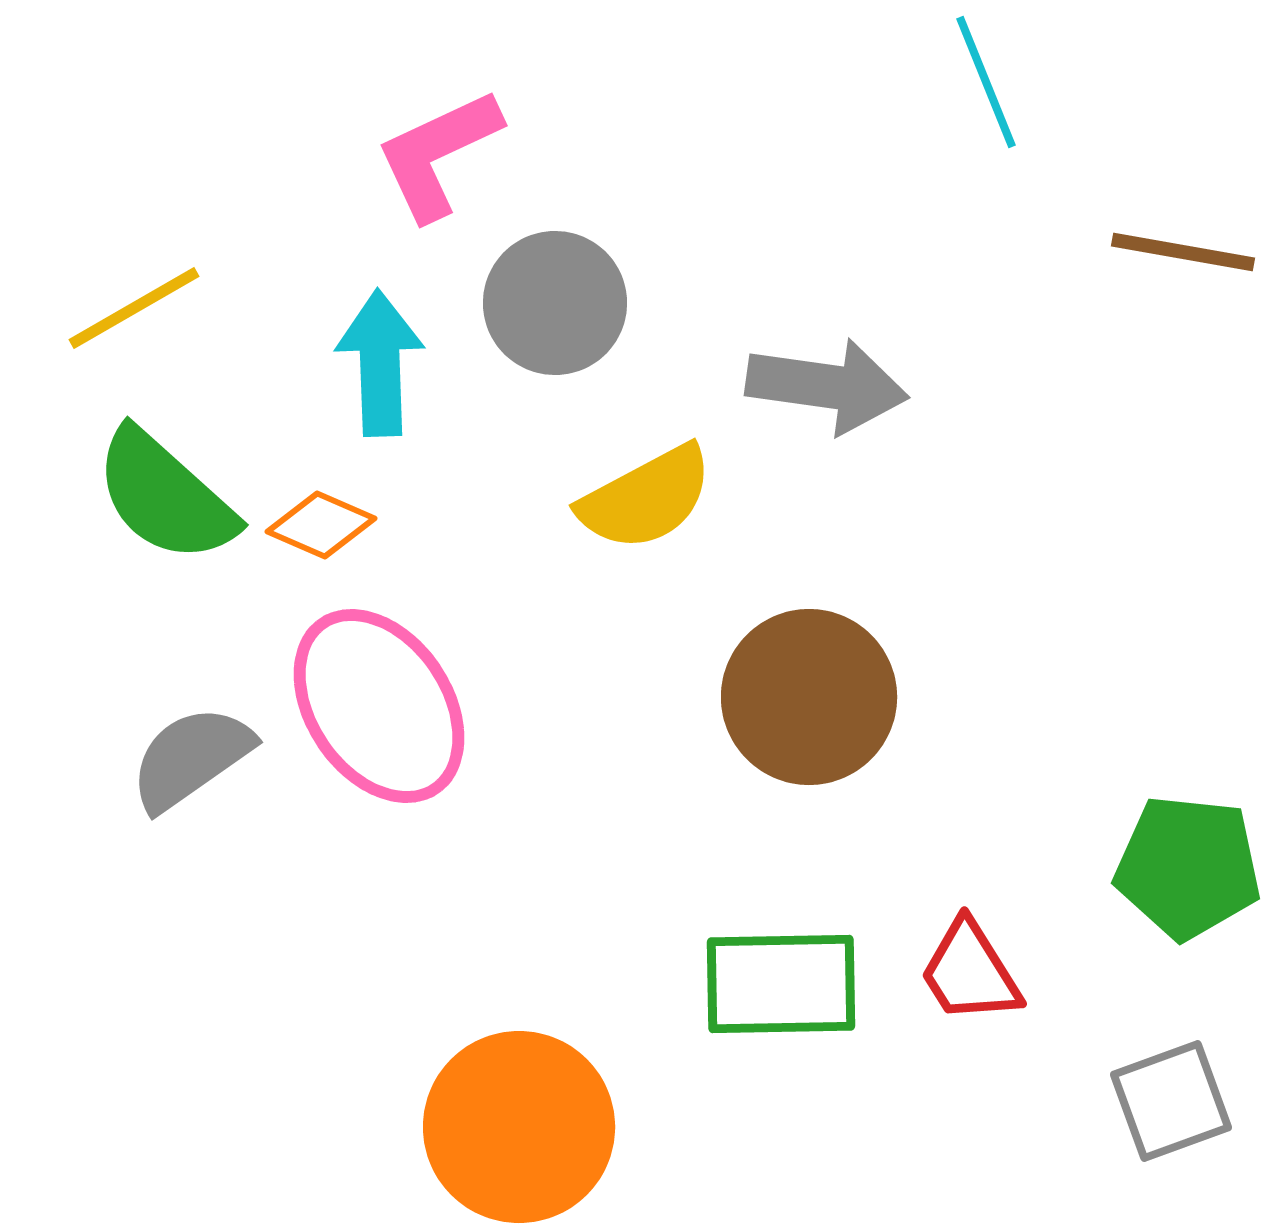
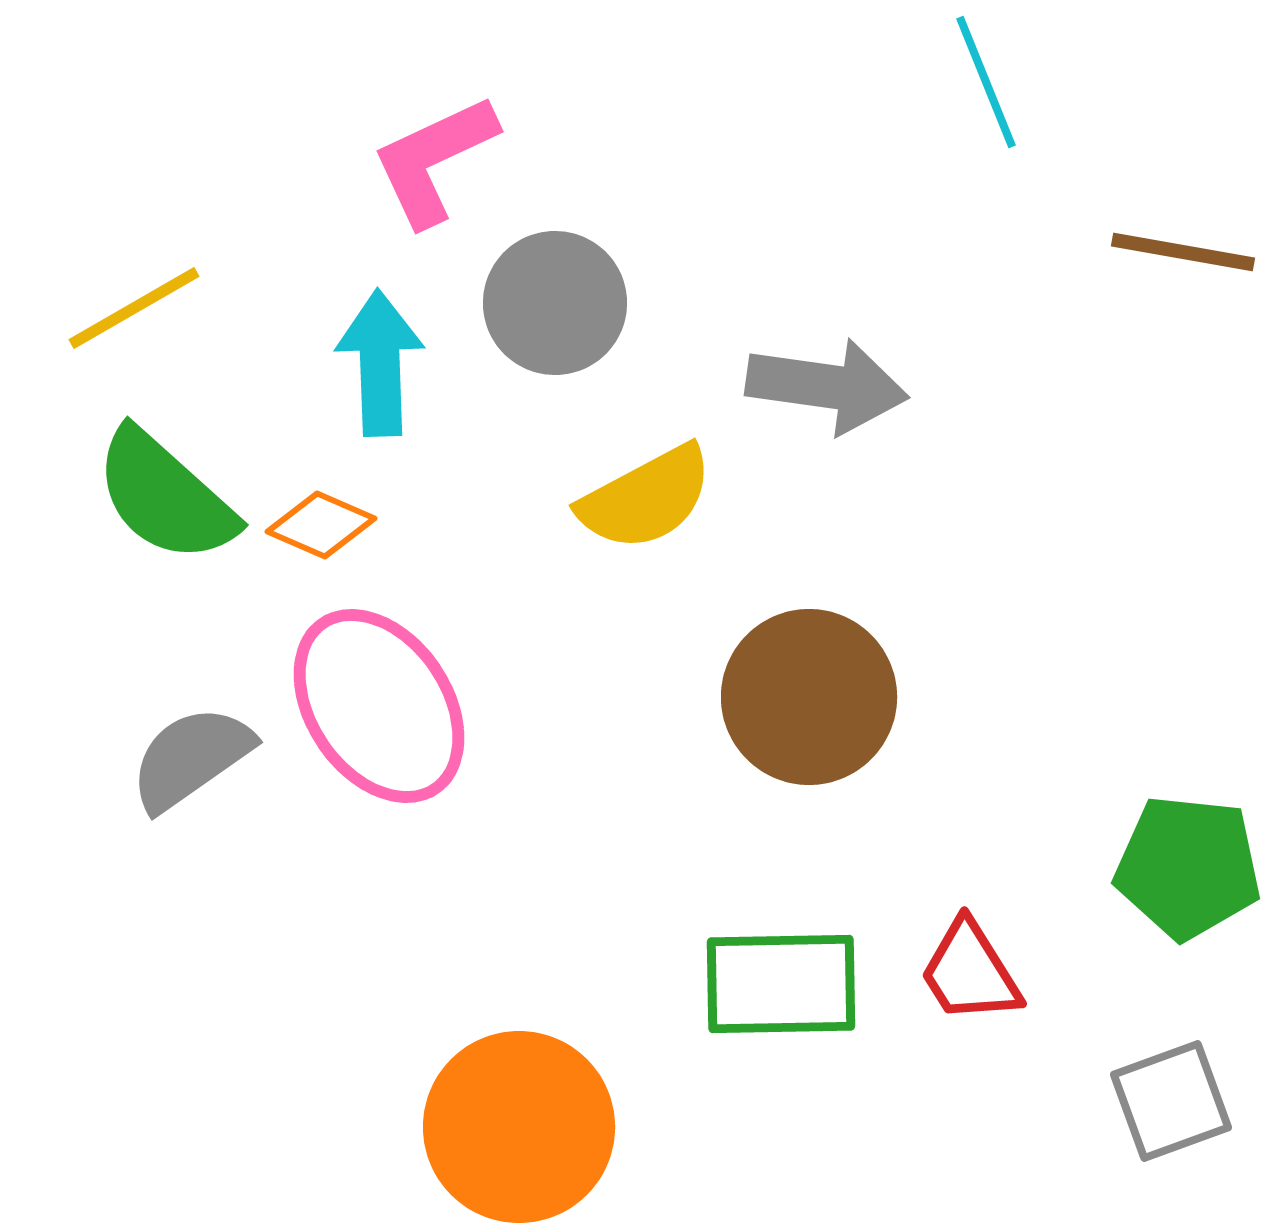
pink L-shape: moved 4 px left, 6 px down
